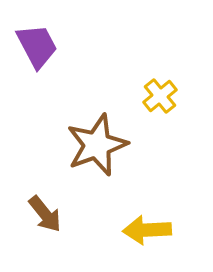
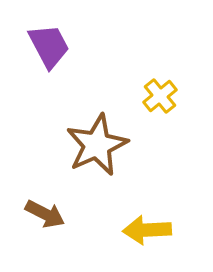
purple trapezoid: moved 12 px right
brown star: rotated 4 degrees counterclockwise
brown arrow: rotated 24 degrees counterclockwise
